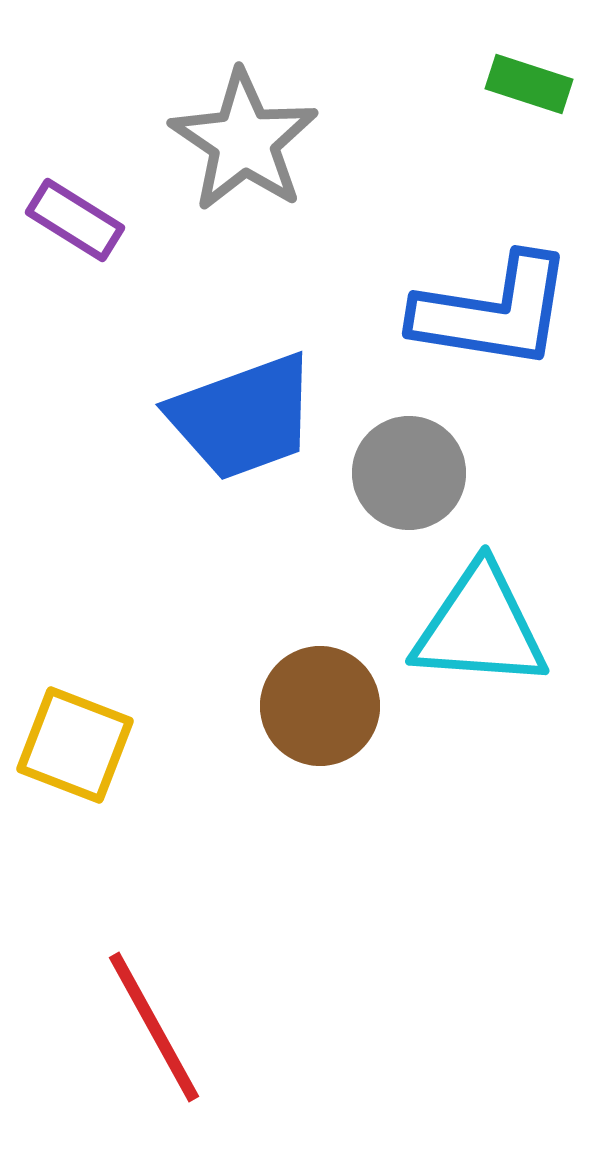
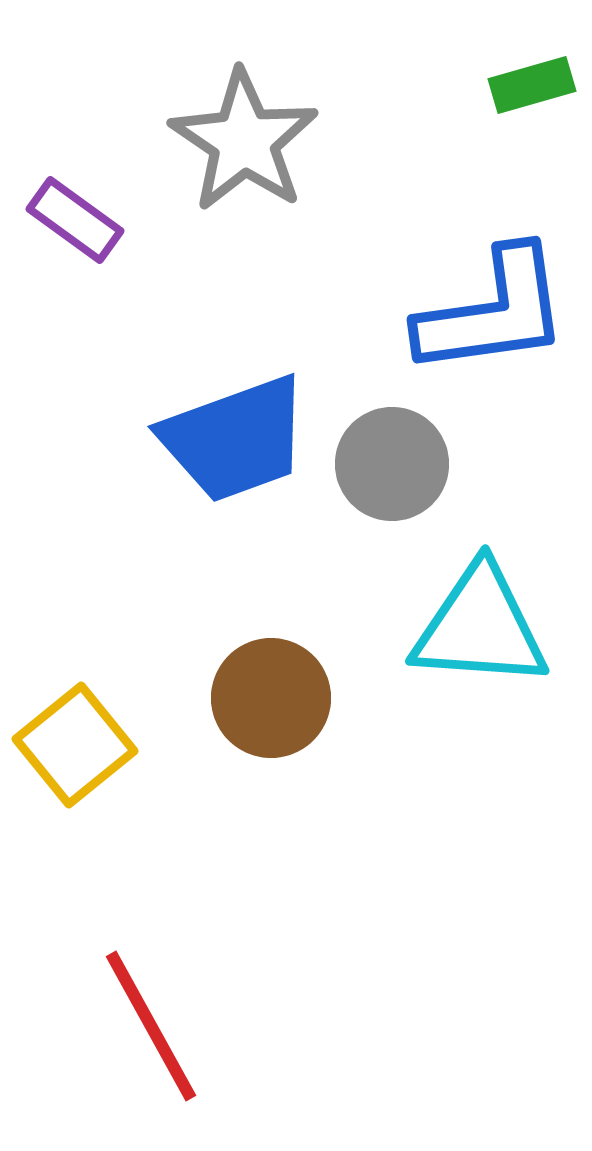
green rectangle: moved 3 px right, 1 px down; rotated 34 degrees counterclockwise
purple rectangle: rotated 4 degrees clockwise
blue L-shape: rotated 17 degrees counterclockwise
blue trapezoid: moved 8 px left, 22 px down
gray circle: moved 17 px left, 9 px up
brown circle: moved 49 px left, 8 px up
yellow square: rotated 30 degrees clockwise
red line: moved 3 px left, 1 px up
